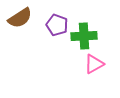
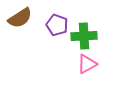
pink triangle: moved 7 px left
